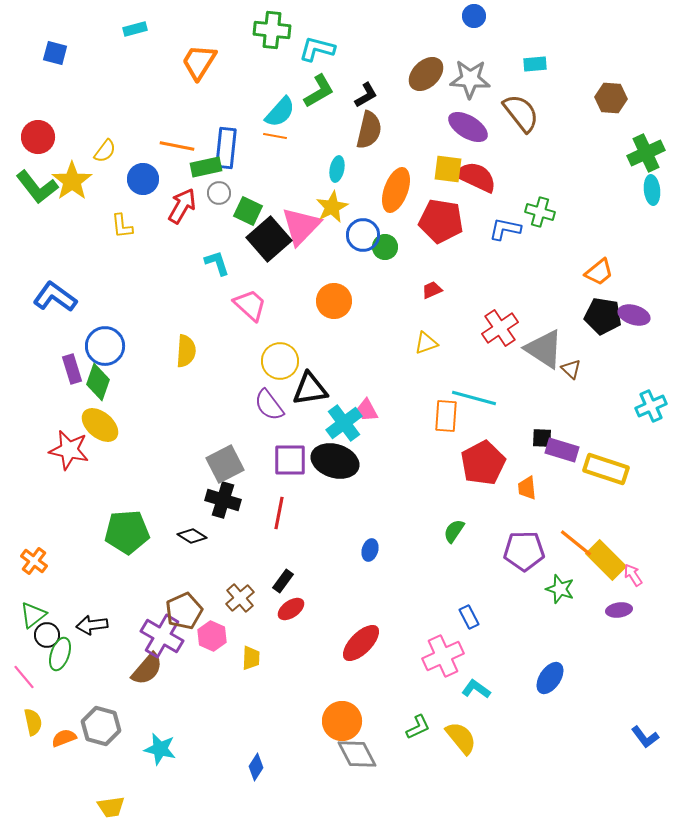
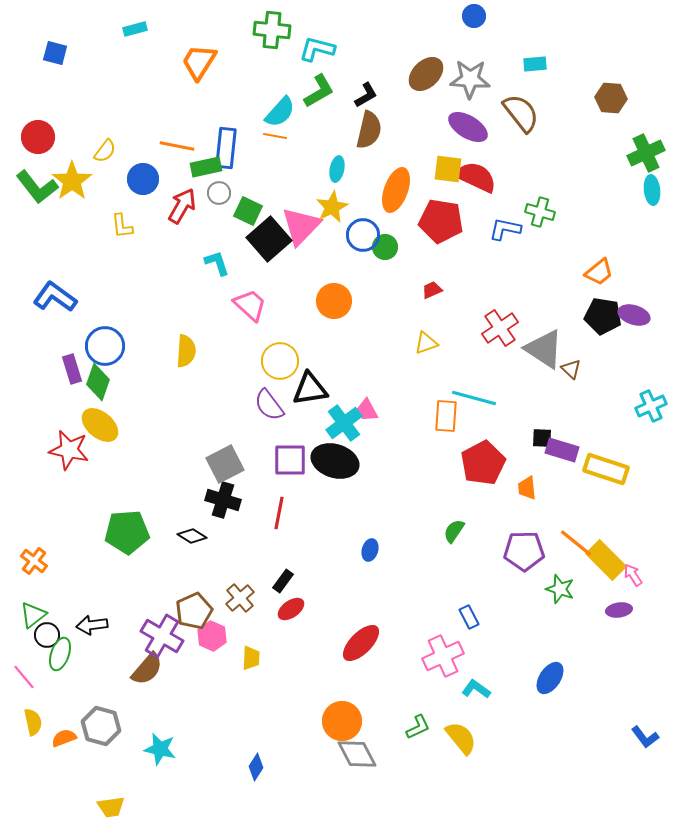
brown pentagon at (184, 611): moved 10 px right
